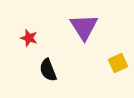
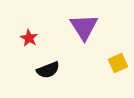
red star: rotated 12 degrees clockwise
black semicircle: rotated 90 degrees counterclockwise
